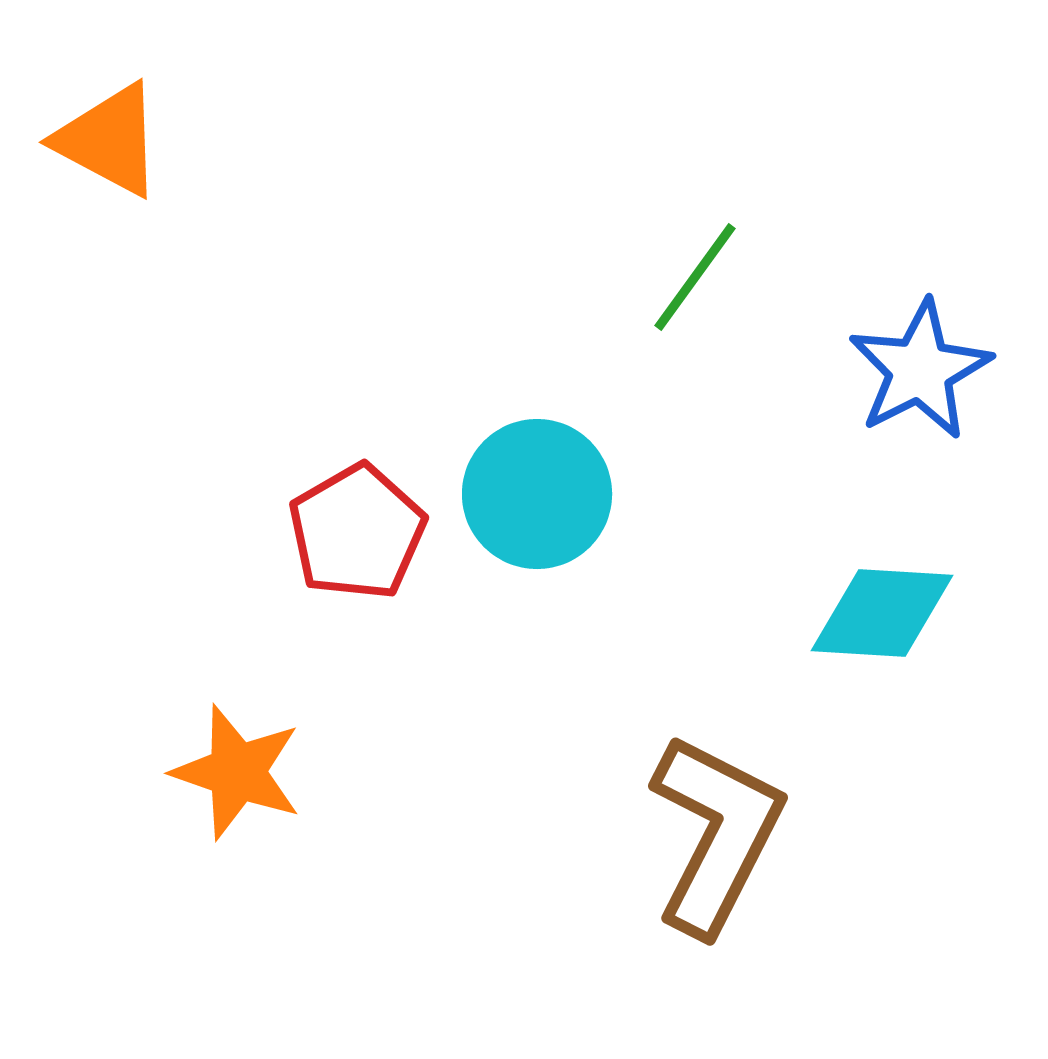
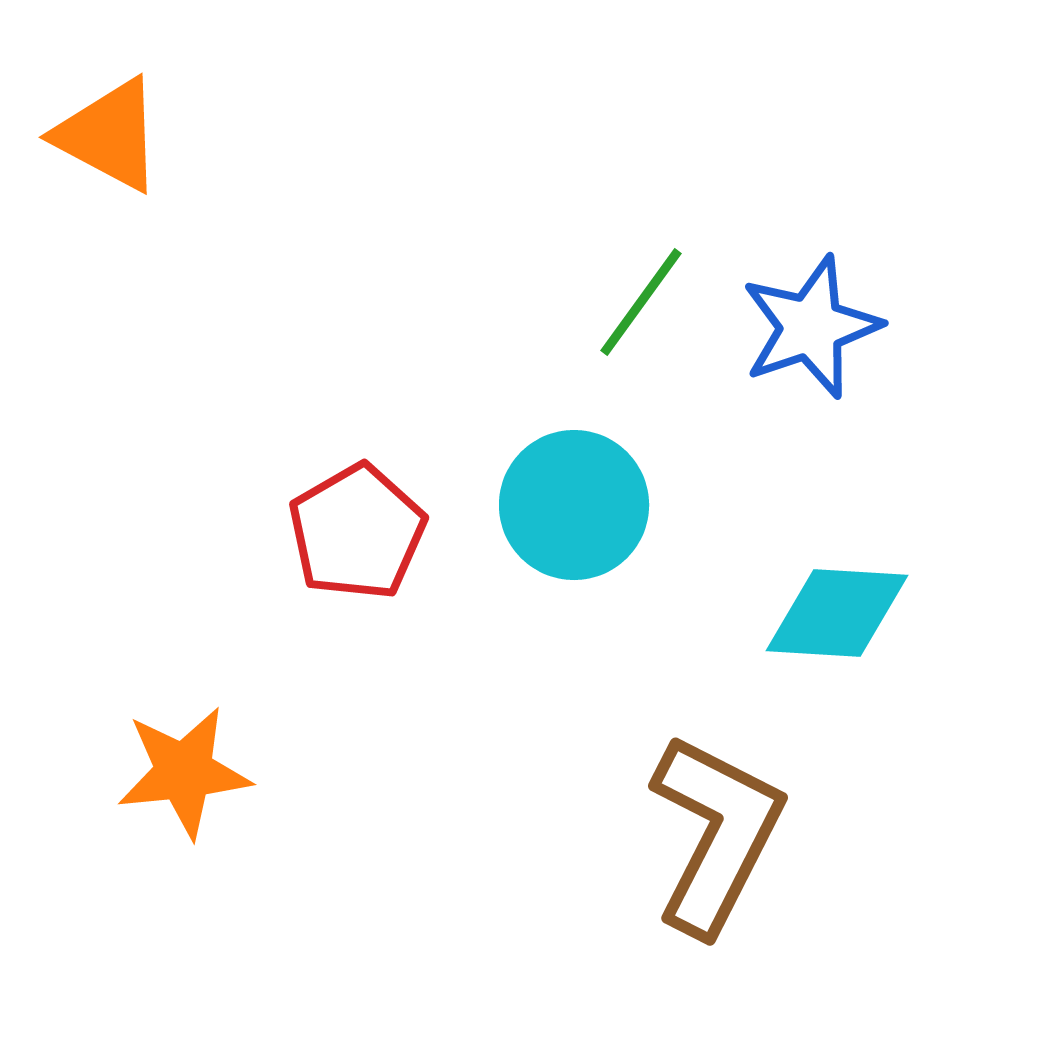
orange triangle: moved 5 px up
green line: moved 54 px left, 25 px down
blue star: moved 109 px left, 43 px up; rotated 8 degrees clockwise
cyan circle: moved 37 px right, 11 px down
cyan diamond: moved 45 px left
orange star: moved 53 px left; rotated 25 degrees counterclockwise
